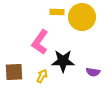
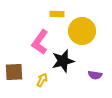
yellow rectangle: moved 2 px down
yellow circle: moved 14 px down
black star: rotated 15 degrees counterclockwise
purple semicircle: moved 2 px right, 3 px down
yellow arrow: moved 4 px down
